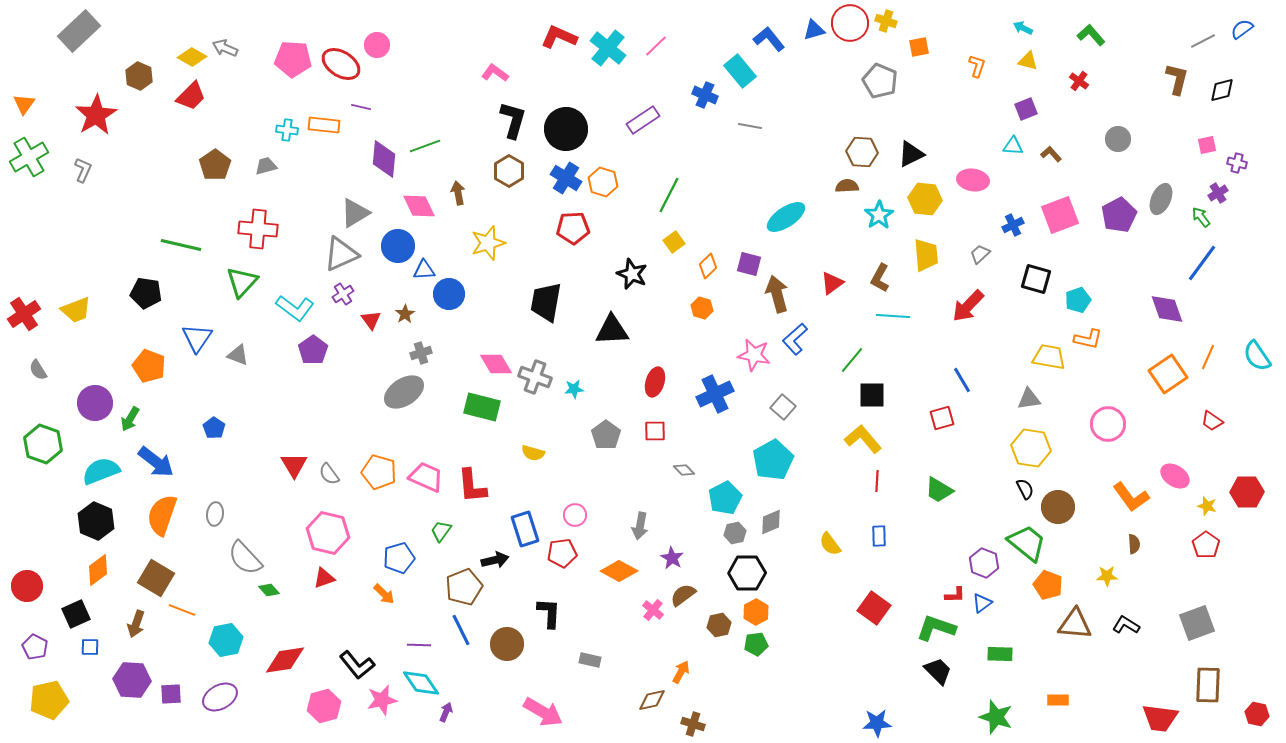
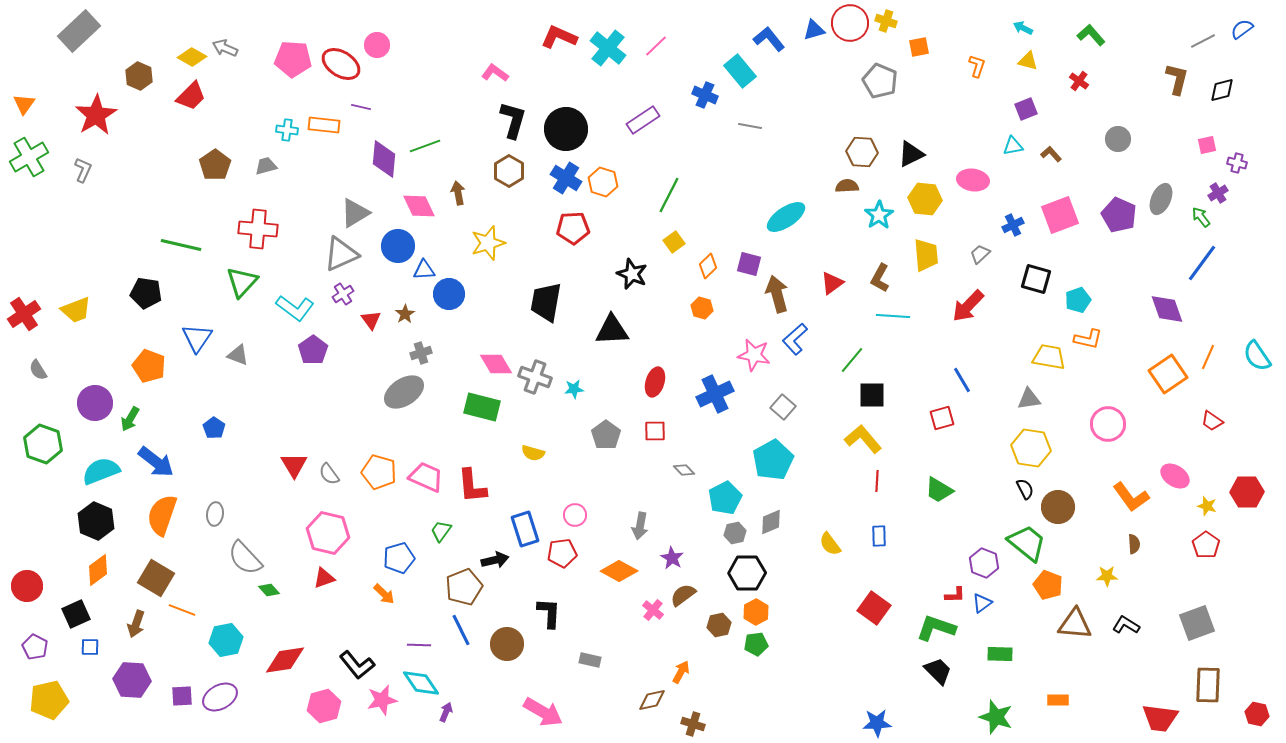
cyan triangle at (1013, 146): rotated 15 degrees counterclockwise
purple pentagon at (1119, 215): rotated 20 degrees counterclockwise
purple square at (171, 694): moved 11 px right, 2 px down
